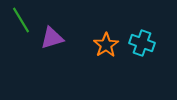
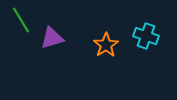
cyan cross: moved 4 px right, 7 px up
